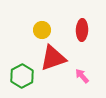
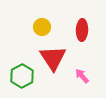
yellow circle: moved 3 px up
red triangle: rotated 44 degrees counterclockwise
